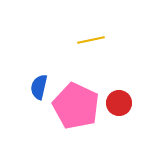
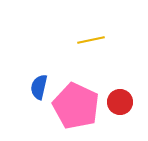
red circle: moved 1 px right, 1 px up
